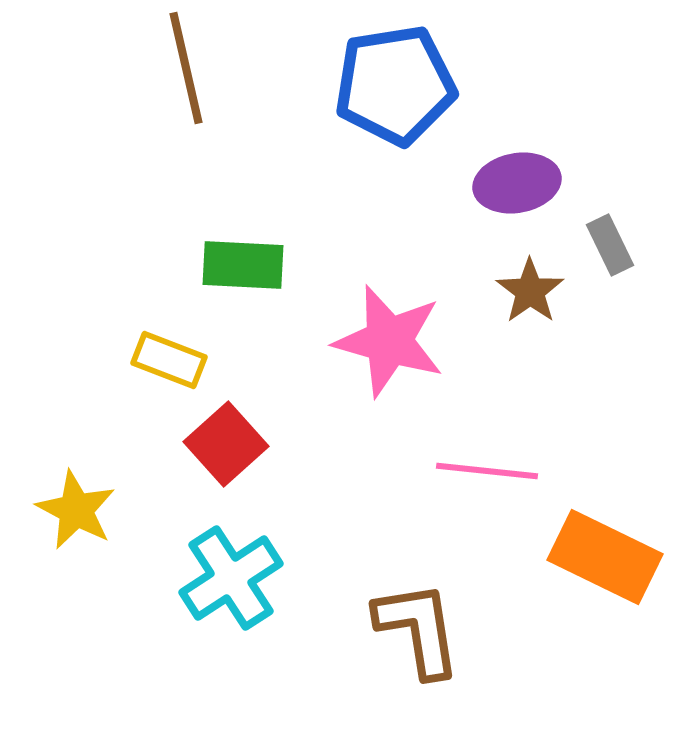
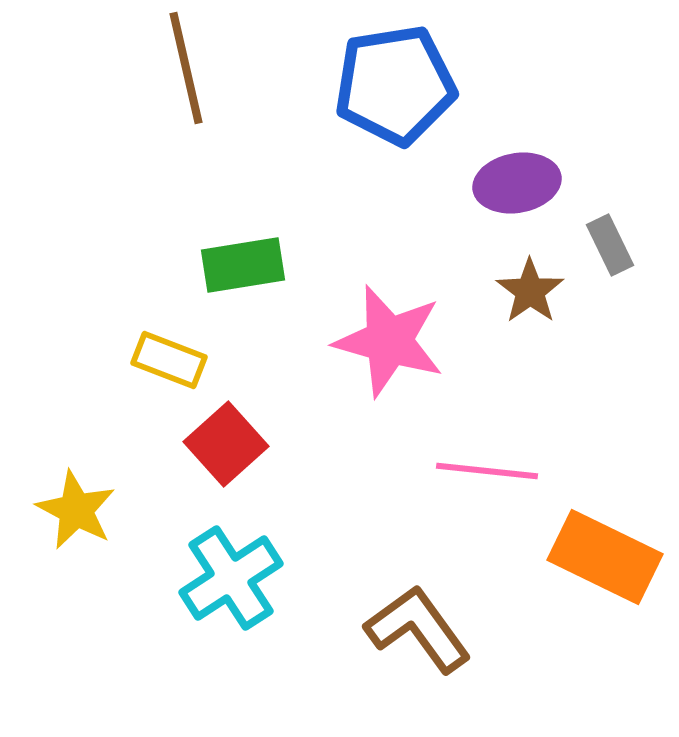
green rectangle: rotated 12 degrees counterclockwise
brown L-shape: rotated 27 degrees counterclockwise
